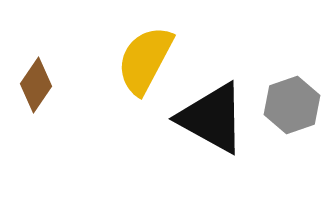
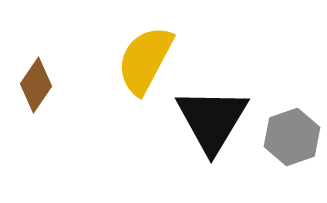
gray hexagon: moved 32 px down
black triangle: moved 2 px down; rotated 32 degrees clockwise
